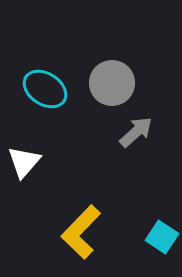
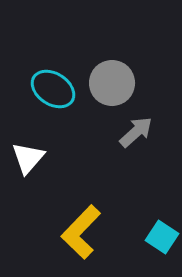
cyan ellipse: moved 8 px right
white triangle: moved 4 px right, 4 px up
